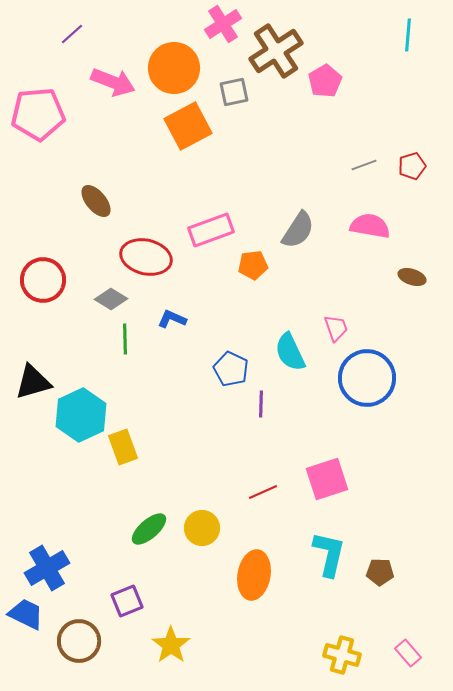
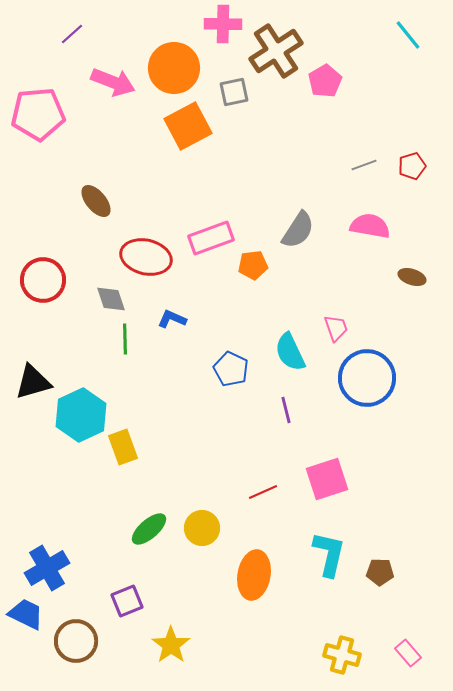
pink cross at (223, 24): rotated 33 degrees clockwise
cyan line at (408, 35): rotated 44 degrees counterclockwise
pink rectangle at (211, 230): moved 8 px down
gray diamond at (111, 299): rotated 40 degrees clockwise
purple line at (261, 404): moved 25 px right, 6 px down; rotated 16 degrees counterclockwise
brown circle at (79, 641): moved 3 px left
